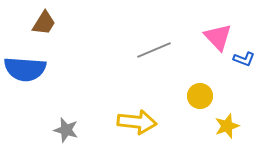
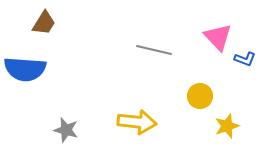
gray line: rotated 36 degrees clockwise
blue L-shape: moved 1 px right
